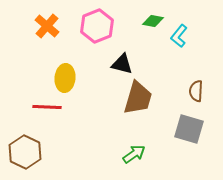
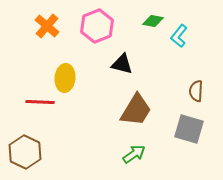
brown trapezoid: moved 2 px left, 12 px down; rotated 15 degrees clockwise
red line: moved 7 px left, 5 px up
